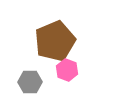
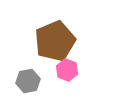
gray hexagon: moved 2 px left, 1 px up; rotated 10 degrees counterclockwise
